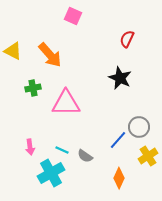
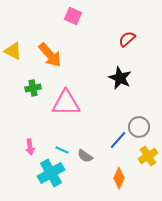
red semicircle: rotated 24 degrees clockwise
